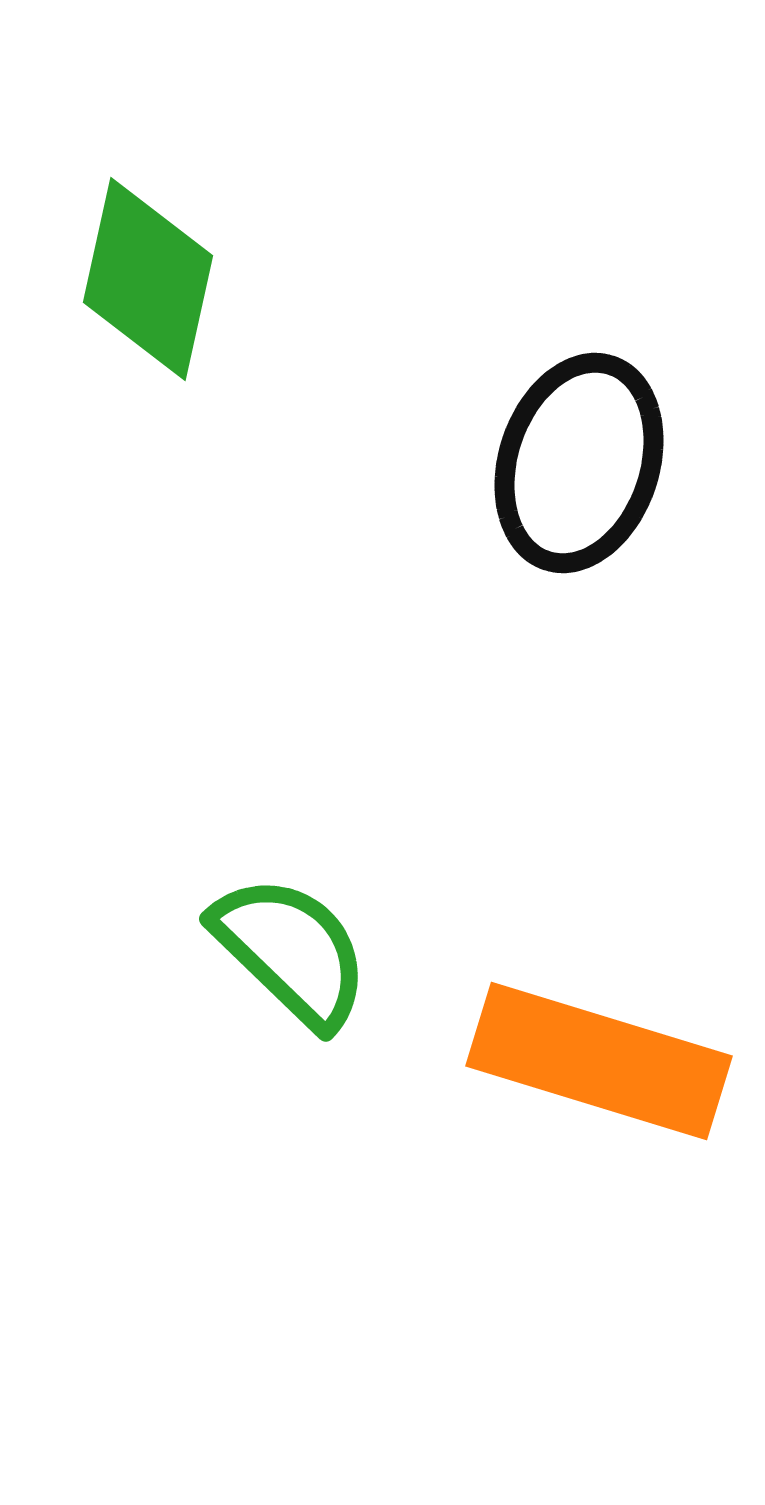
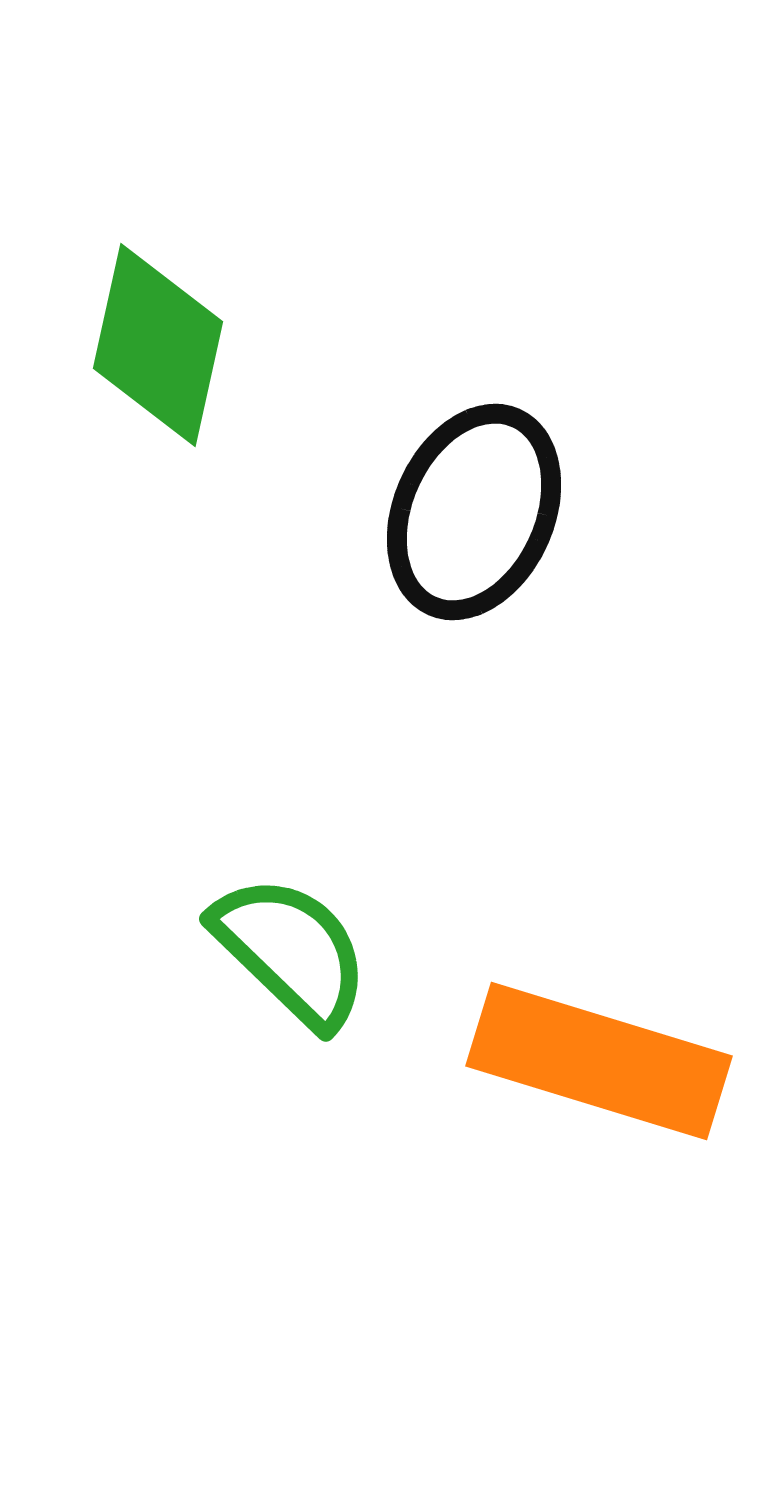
green diamond: moved 10 px right, 66 px down
black ellipse: moved 105 px left, 49 px down; rotated 6 degrees clockwise
